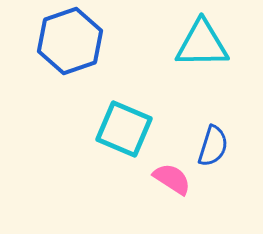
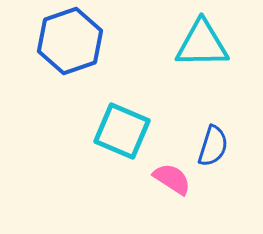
cyan square: moved 2 px left, 2 px down
